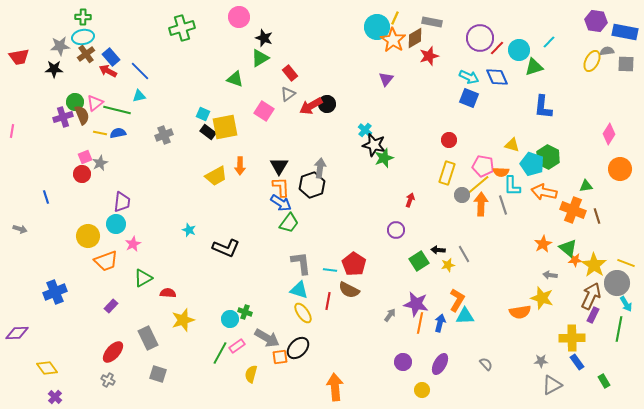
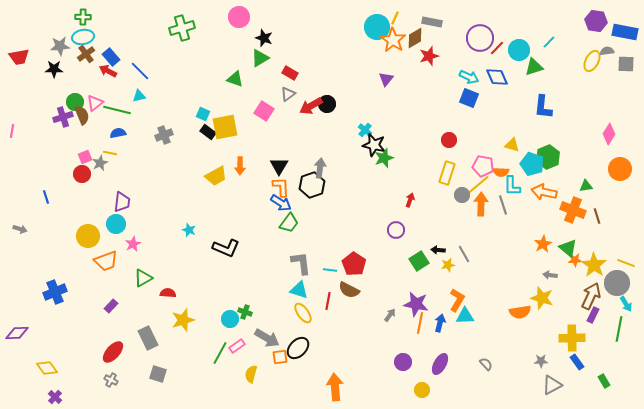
red rectangle at (290, 73): rotated 21 degrees counterclockwise
yellow line at (100, 133): moved 10 px right, 20 px down
green hexagon at (548, 157): rotated 10 degrees clockwise
gray cross at (108, 380): moved 3 px right
